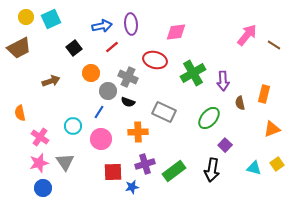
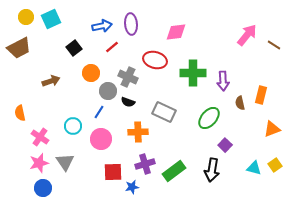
green cross: rotated 30 degrees clockwise
orange rectangle: moved 3 px left, 1 px down
yellow square: moved 2 px left, 1 px down
